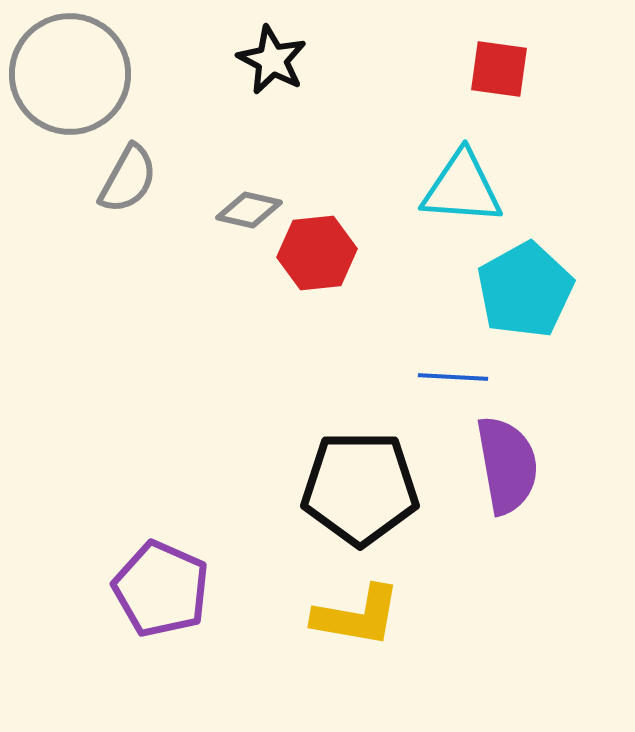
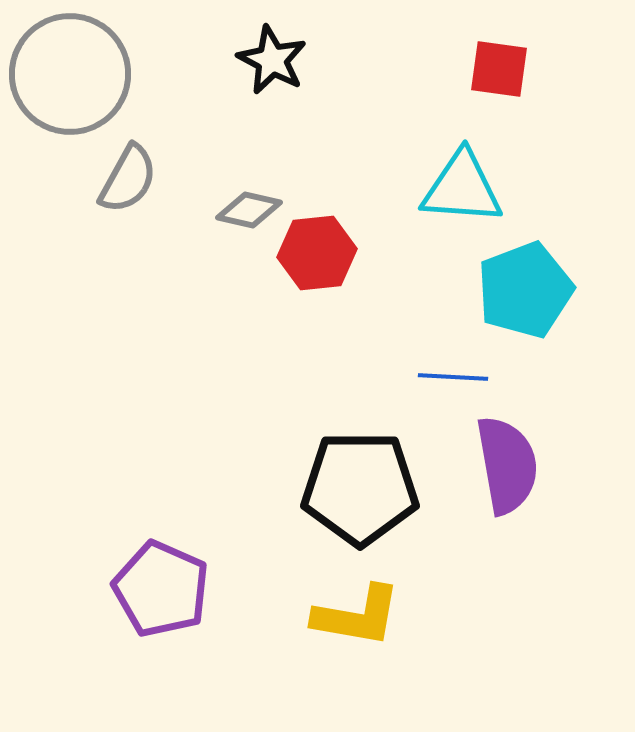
cyan pentagon: rotated 8 degrees clockwise
